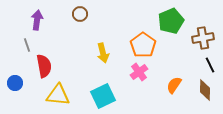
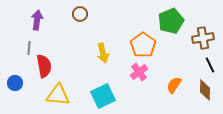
gray line: moved 2 px right, 3 px down; rotated 24 degrees clockwise
